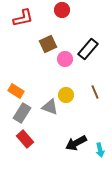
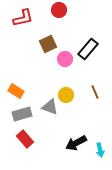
red circle: moved 3 px left
gray rectangle: moved 1 px down; rotated 42 degrees clockwise
